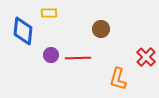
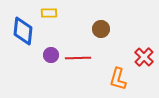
red cross: moved 2 px left
